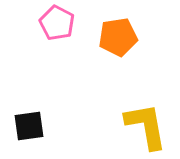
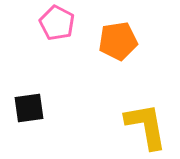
orange pentagon: moved 4 px down
black square: moved 18 px up
